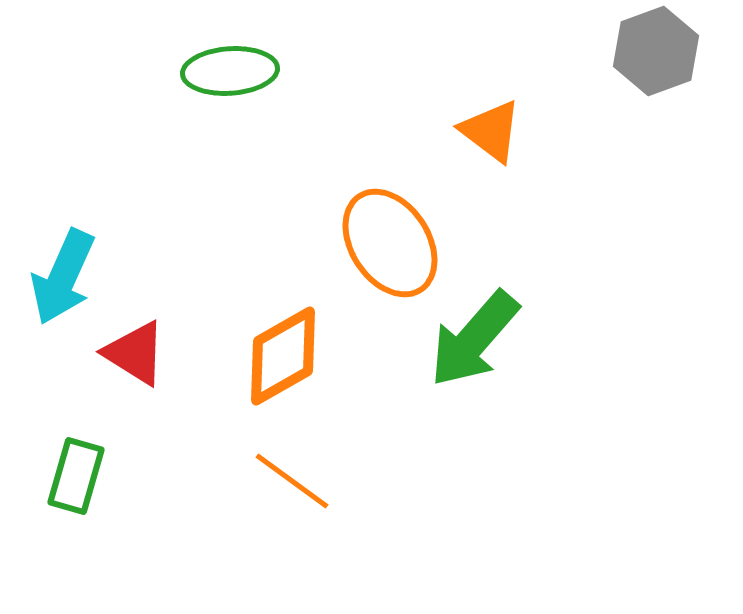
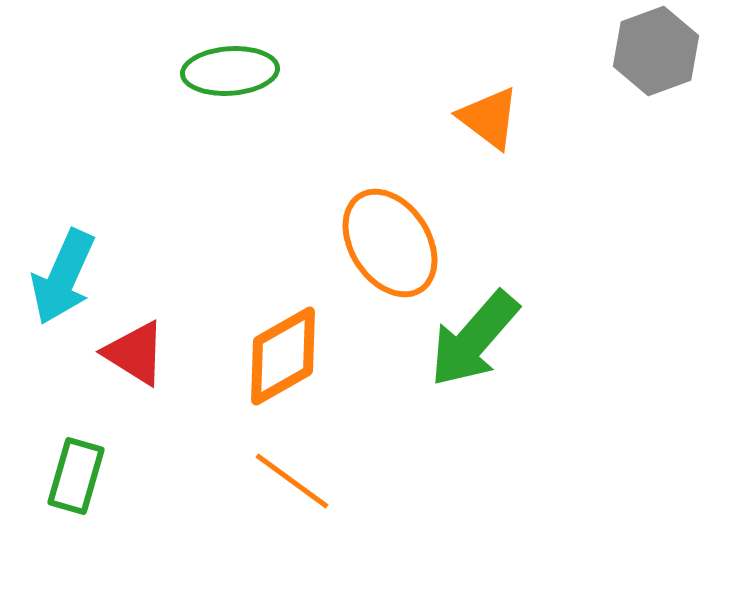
orange triangle: moved 2 px left, 13 px up
